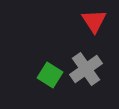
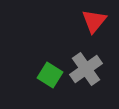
red triangle: rotated 12 degrees clockwise
